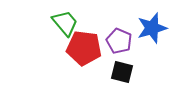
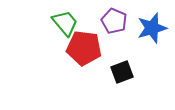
purple pentagon: moved 5 px left, 20 px up
black square: rotated 35 degrees counterclockwise
